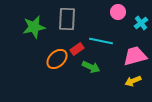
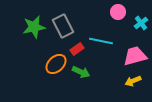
gray rectangle: moved 4 px left, 7 px down; rotated 30 degrees counterclockwise
orange ellipse: moved 1 px left, 5 px down
green arrow: moved 10 px left, 5 px down
